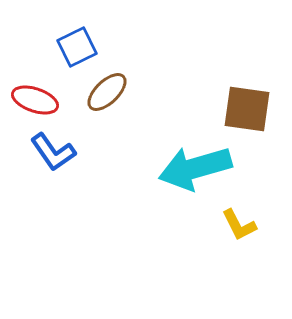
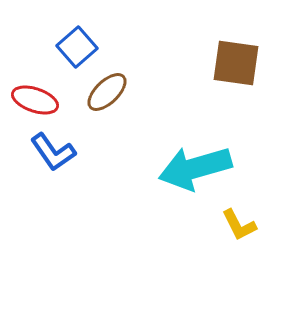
blue square: rotated 15 degrees counterclockwise
brown square: moved 11 px left, 46 px up
